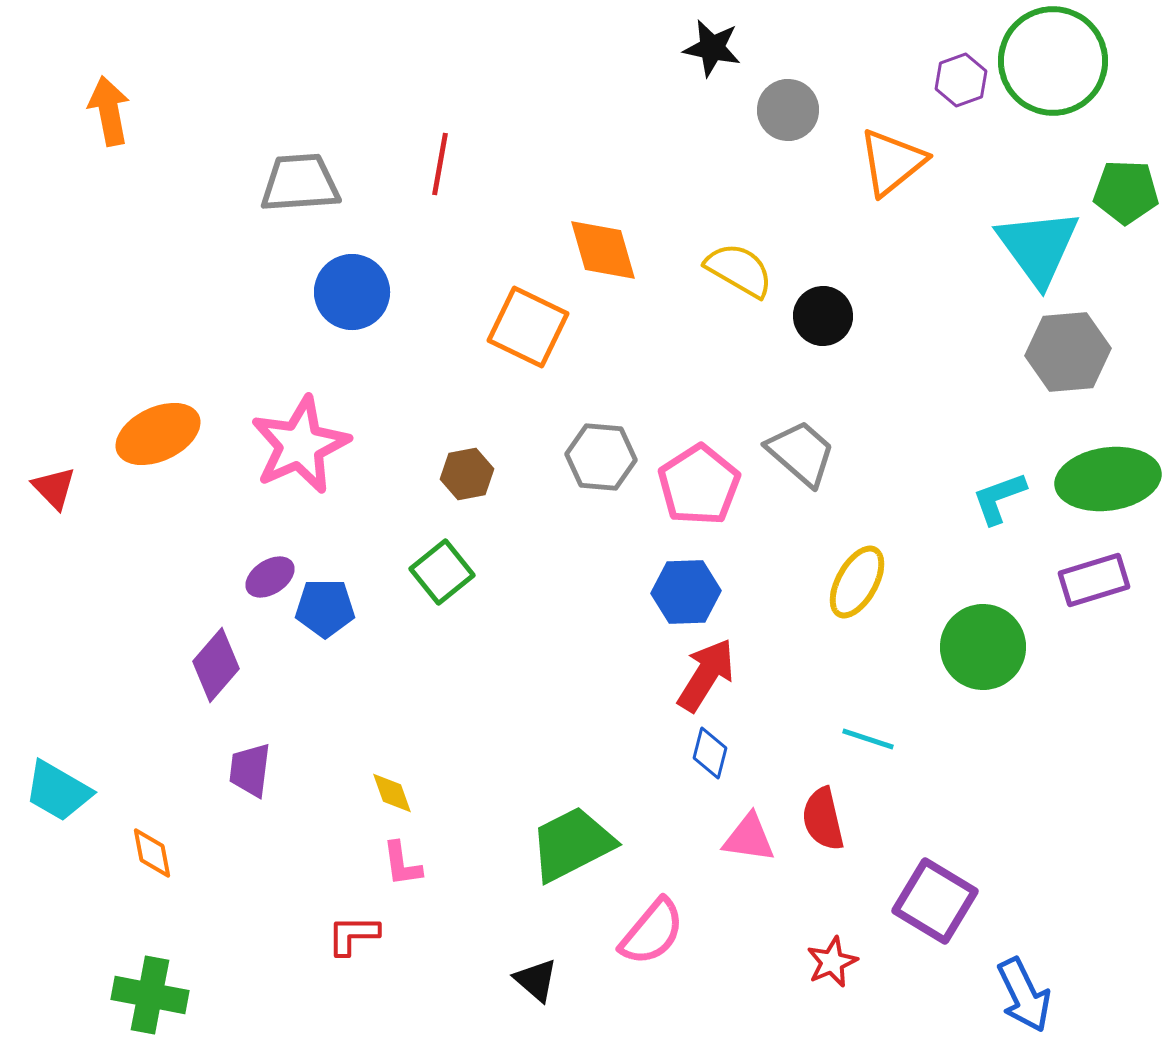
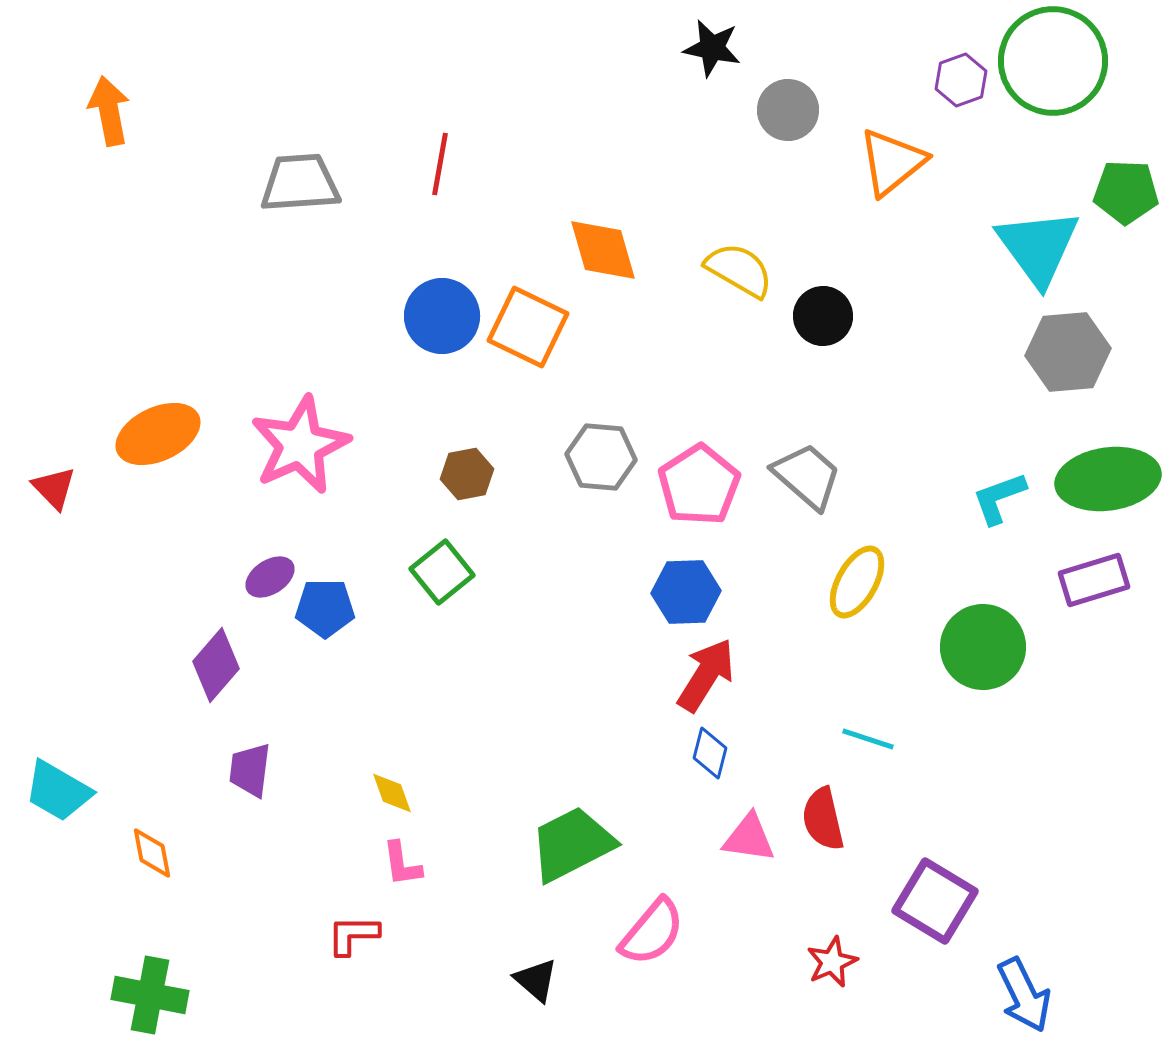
blue circle at (352, 292): moved 90 px right, 24 px down
gray trapezoid at (801, 453): moved 6 px right, 23 px down
